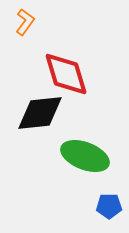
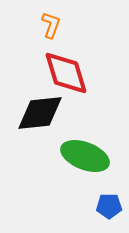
orange L-shape: moved 26 px right, 3 px down; rotated 16 degrees counterclockwise
red diamond: moved 1 px up
